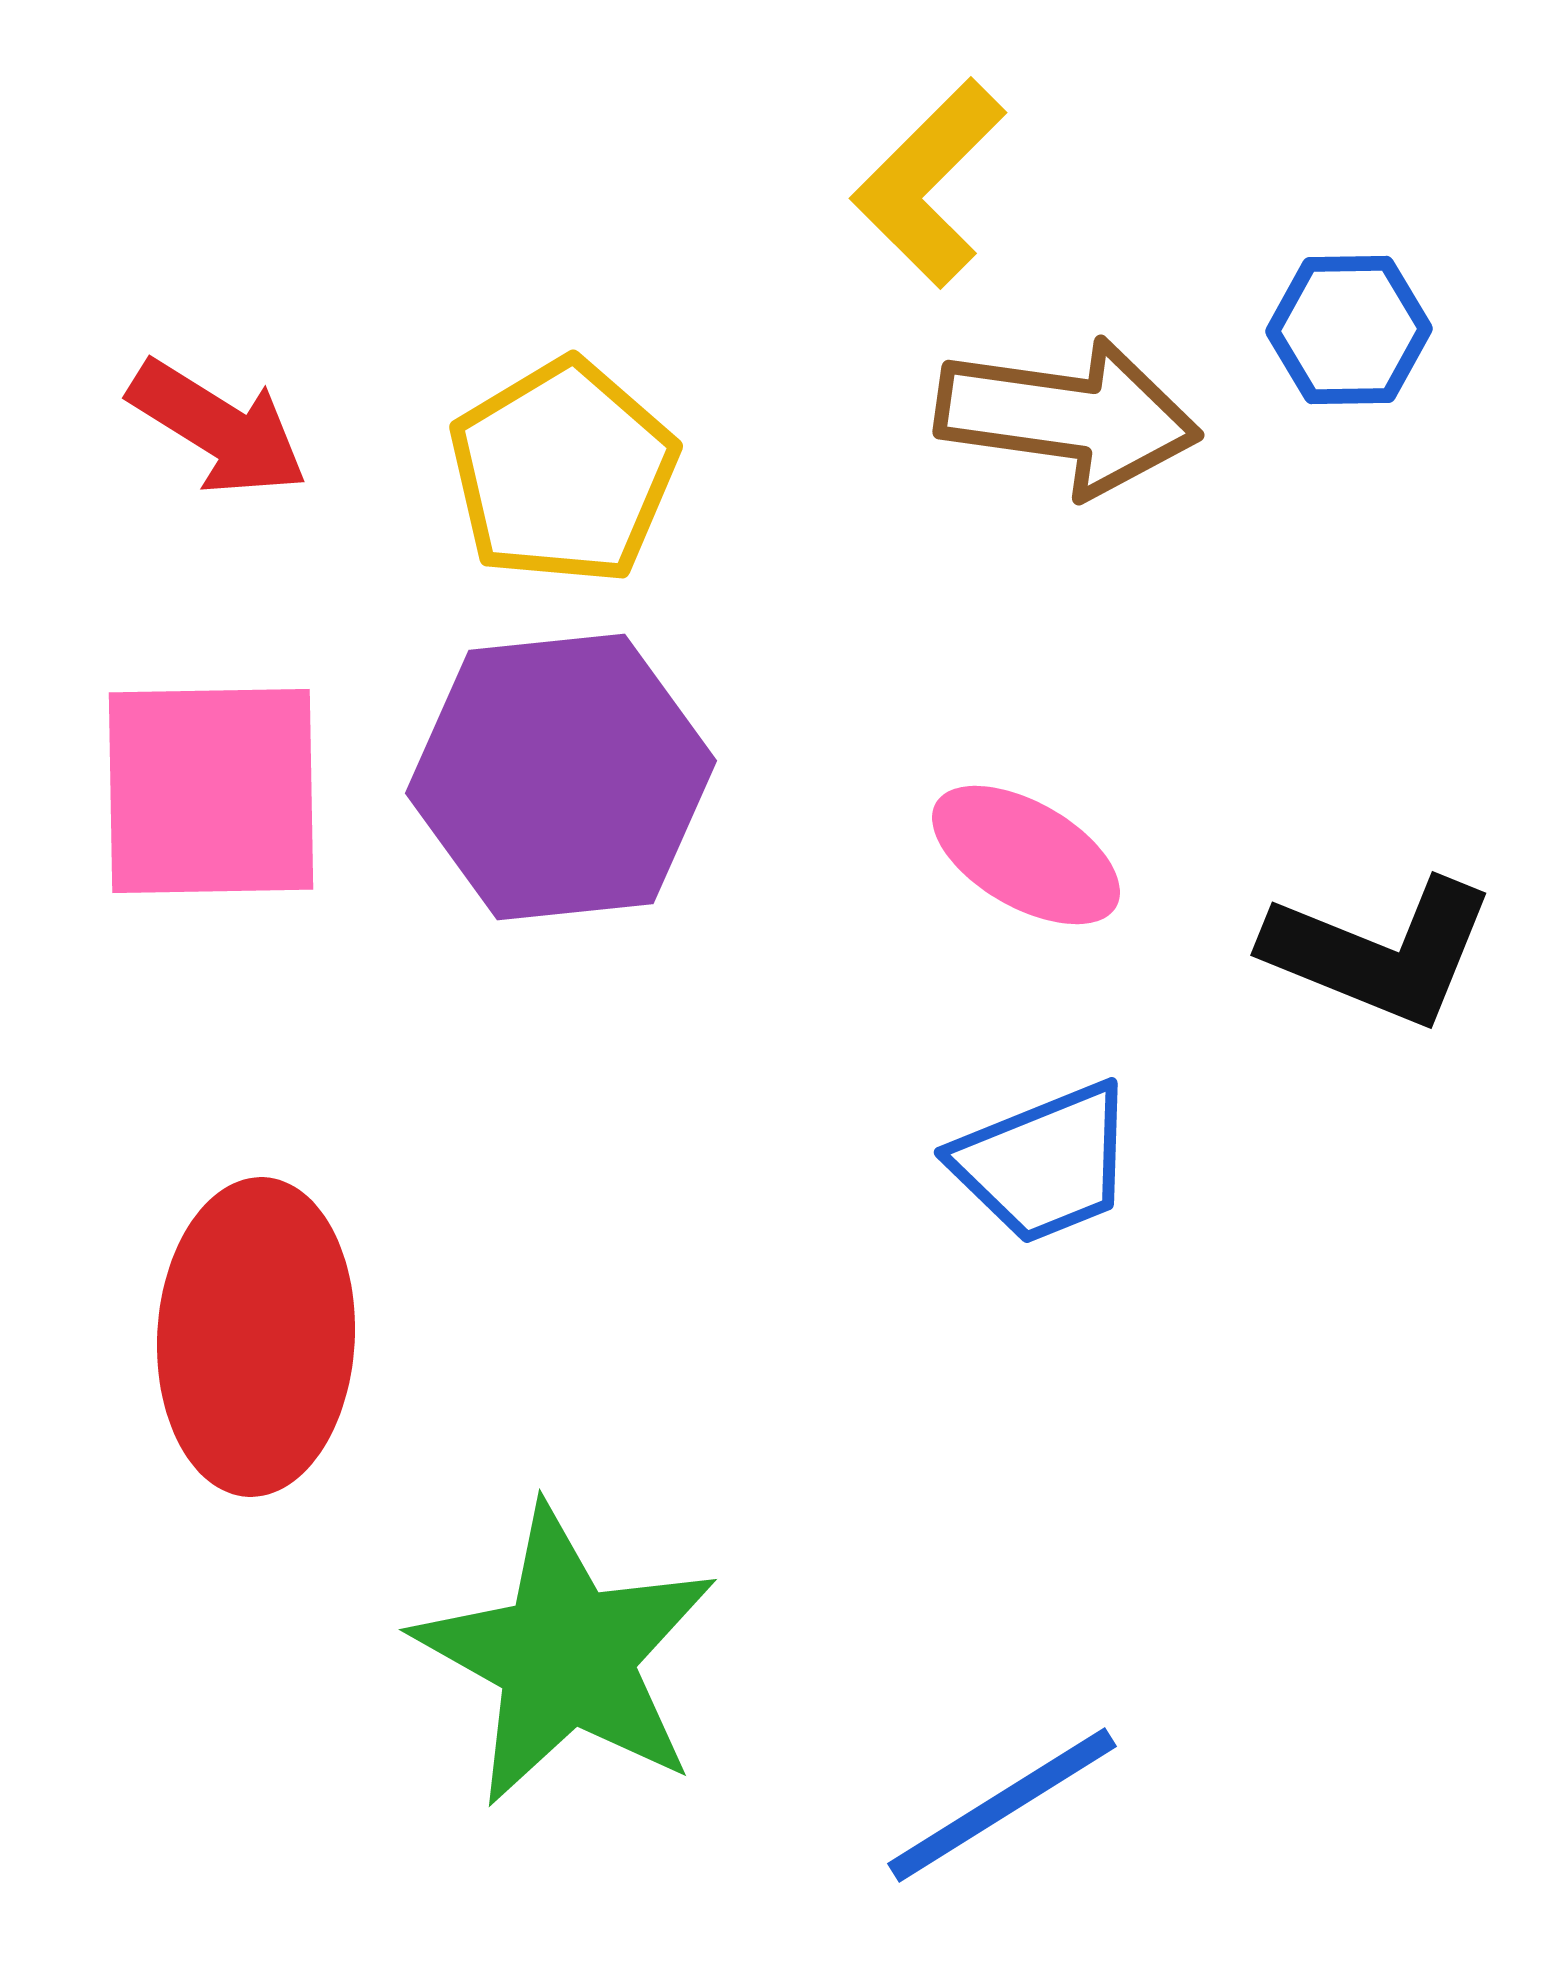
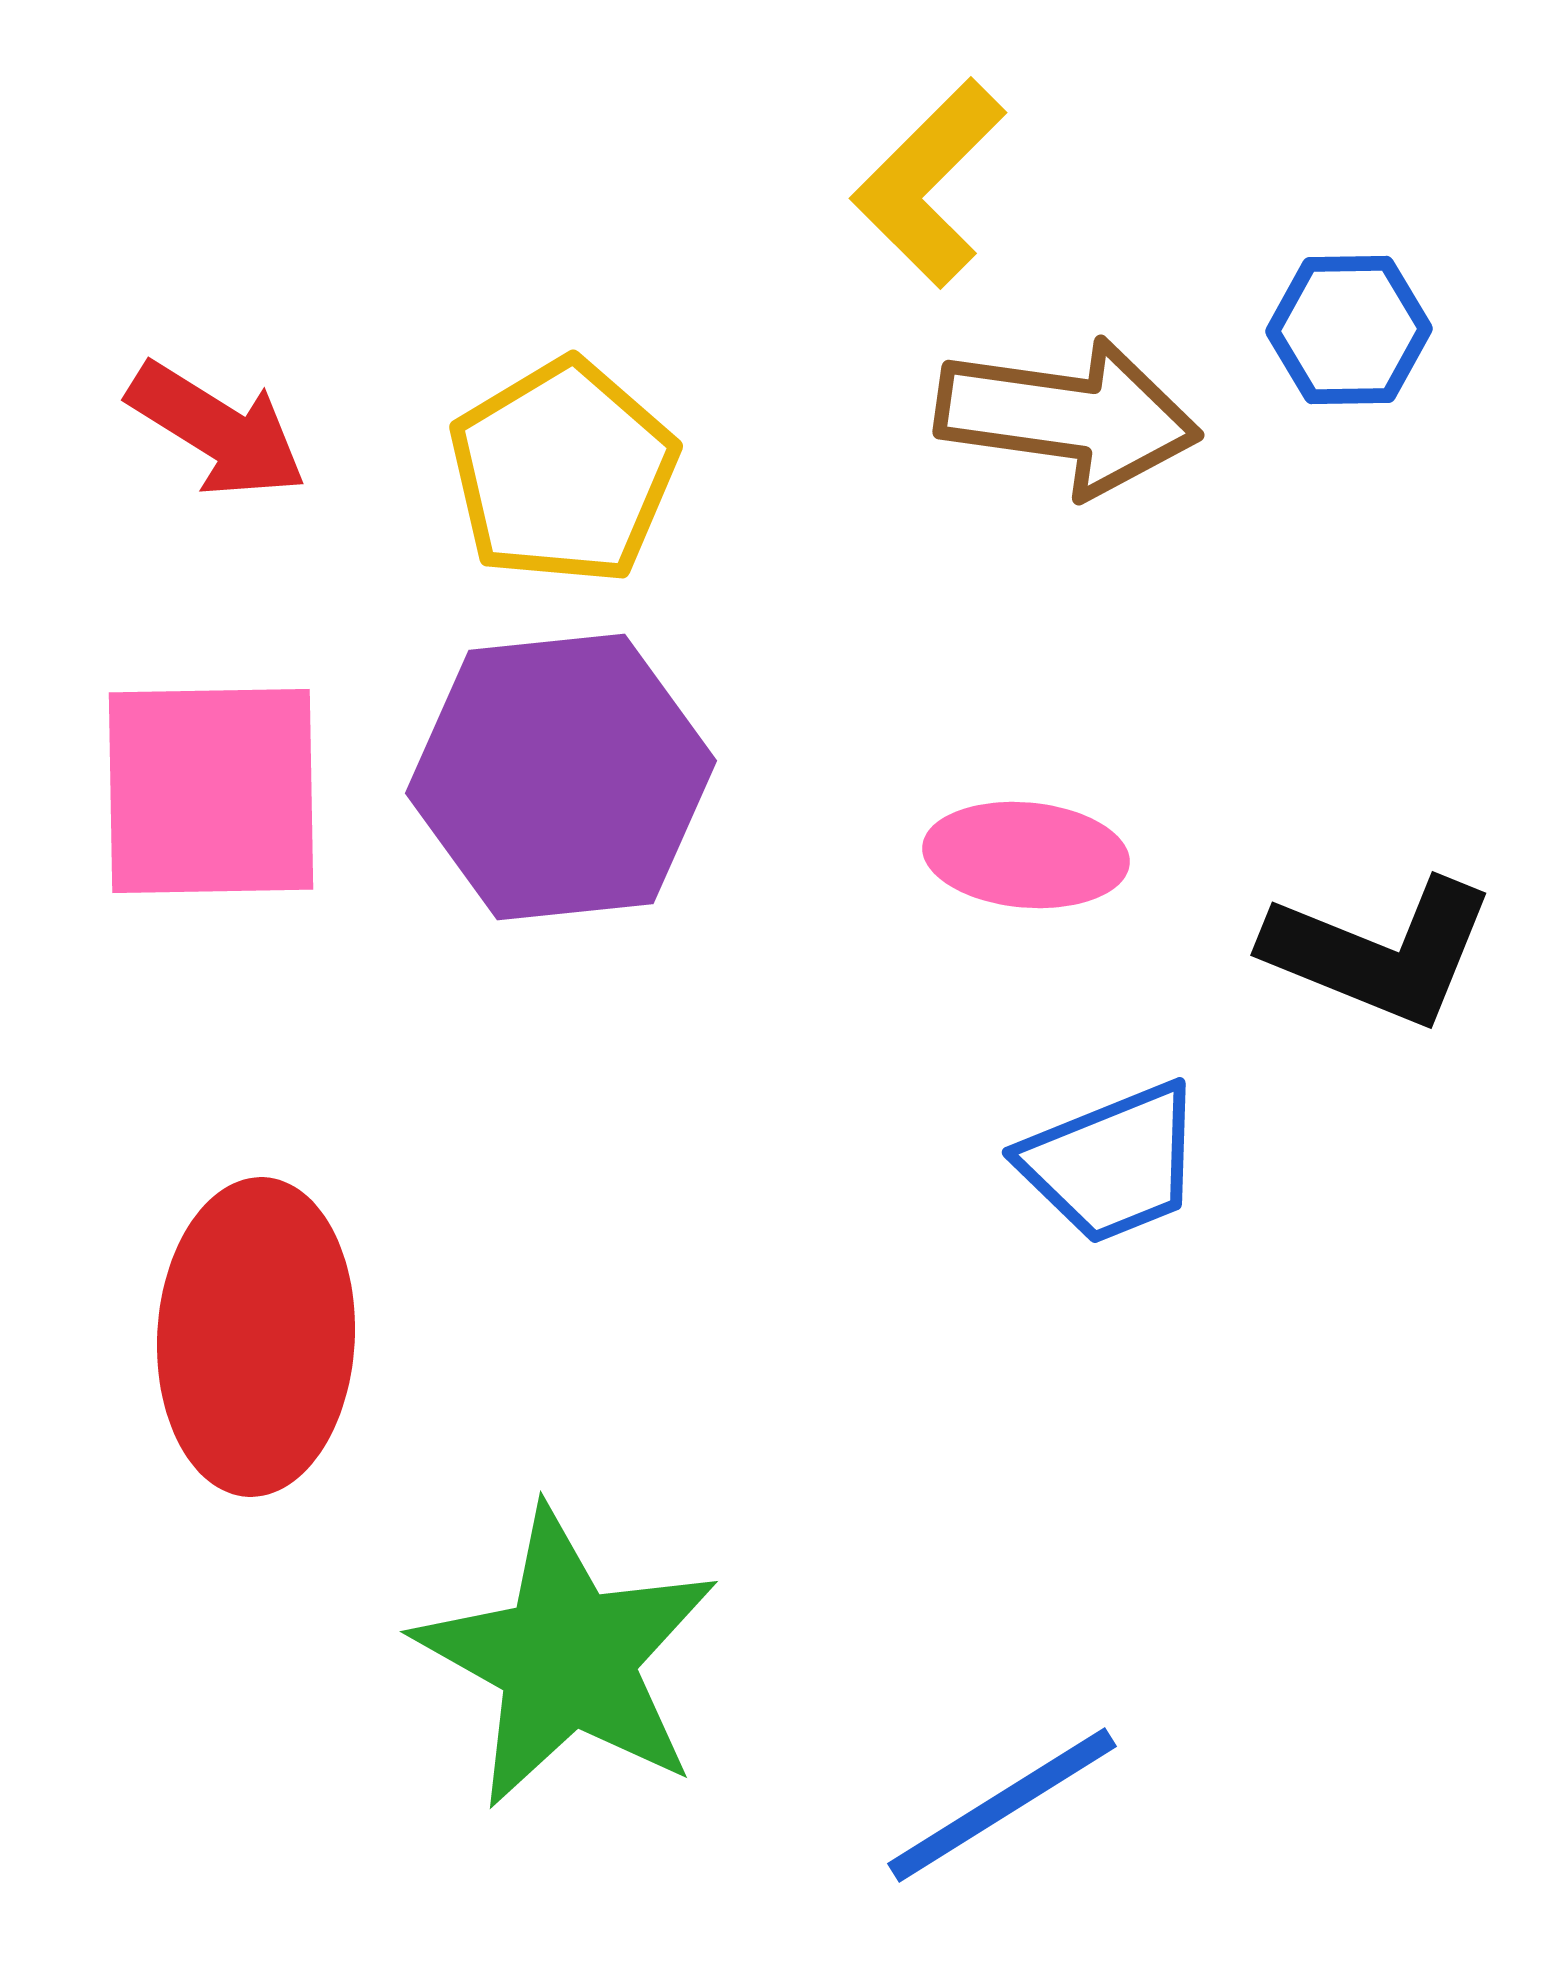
red arrow: moved 1 px left, 2 px down
pink ellipse: rotated 25 degrees counterclockwise
blue trapezoid: moved 68 px right
green star: moved 1 px right, 2 px down
